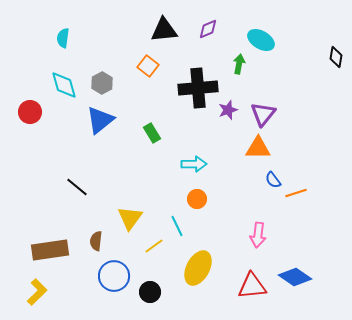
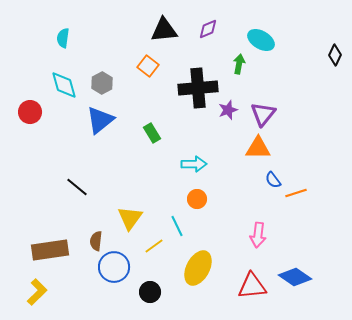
black diamond: moved 1 px left, 2 px up; rotated 15 degrees clockwise
blue circle: moved 9 px up
